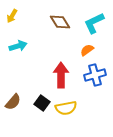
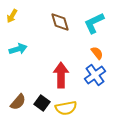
brown diamond: rotated 15 degrees clockwise
cyan arrow: moved 3 px down
orange semicircle: moved 10 px right, 3 px down; rotated 88 degrees clockwise
blue cross: rotated 20 degrees counterclockwise
brown semicircle: moved 5 px right
